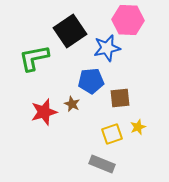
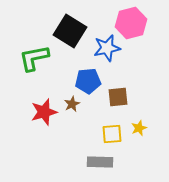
pink hexagon: moved 3 px right, 3 px down; rotated 16 degrees counterclockwise
black square: rotated 24 degrees counterclockwise
blue pentagon: moved 3 px left
brown square: moved 2 px left, 1 px up
brown star: rotated 21 degrees clockwise
yellow star: moved 1 px right, 1 px down
yellow square: rotated 15 degrees clockwise
gray rectangle: moved 2 px left, 2 px up; rotated 20 degrees counterclockwise
